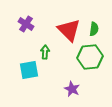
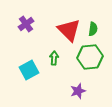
purple cross: rotated 21 degrees clockwise
green semicircle: moved 1 px left
green arrow: moved 9 px right, 6 px down
cyan square: rotated 18 degrees counterclockwise
purple star: moved 6 px right, 2 px down; rotated 28 degrees clockwise
